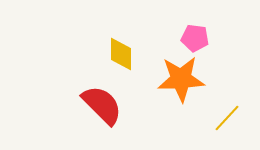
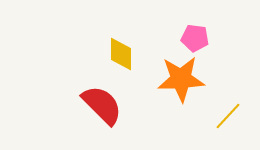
yellow line: moved 1 px right, 2 px up
